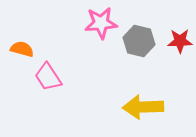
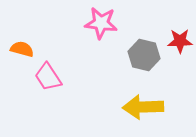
pink star: rotated 12 degrees clockwise
gray hexagon: moved 5 px right, 14 px down
